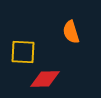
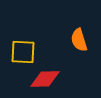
orange semicircle: moved 8 px right, 8 px down
